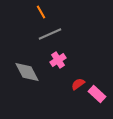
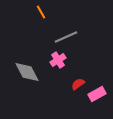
gray line: moved 16 px right, 3 px down
pink rectangle: rotated 72 degrees counterclockwise
